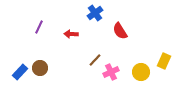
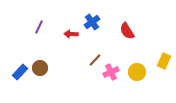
blue cross: moved 3 px left, 9 px down
red semicircle: moved 7 px right
yellow circle: moved 4 px left
